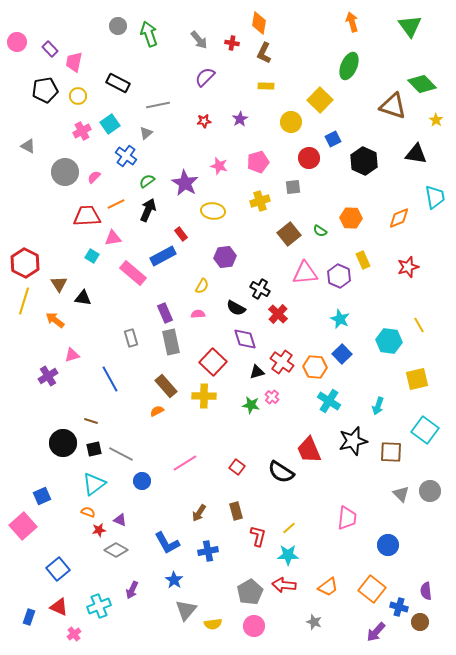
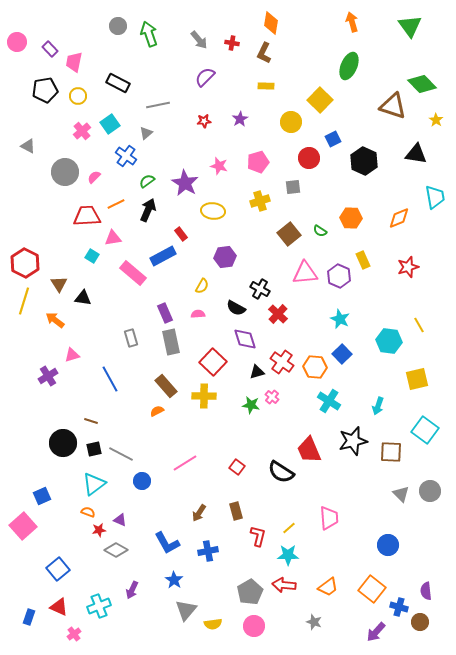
orange diamond at (259, 23): moved 12 px right
pink cross at (82, 131): rotated 12 degrees counterclockwise
pink trapezoid at (347, 518): moved 18 px left; rotated 10 degrees counterclockwise
